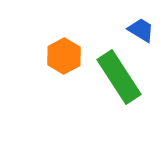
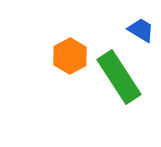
orange hexagon: moved 6 px right
